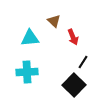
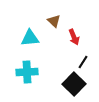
red arrow: moved 1 px right
black square: moved 1 px up
